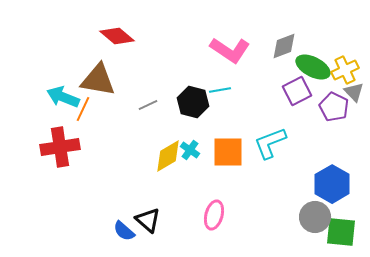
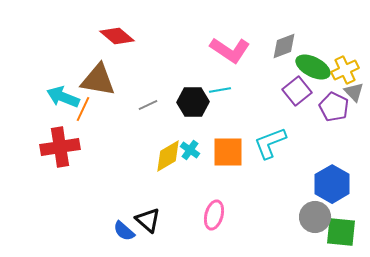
purple square: rotated 12 degrees counterclockwise
black hexagon: rotated 16 degrees counterclockwise
